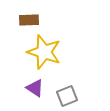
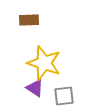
yellow star: moved 11 px down
gray square: moved 3 px left; rotated 15 degrees clockwise
